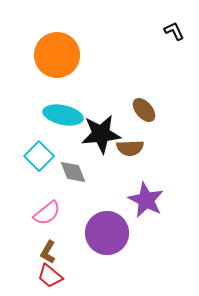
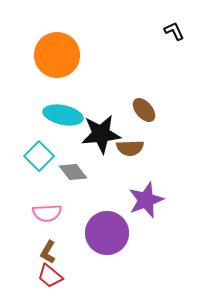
gray diamond: rotated 16 degrees counterclockwise
purple star: rotated 24 degrees clockwise
pink semicircle: rotated 36 degrees clockwise
